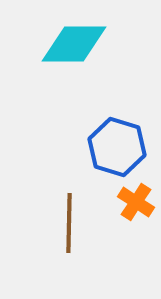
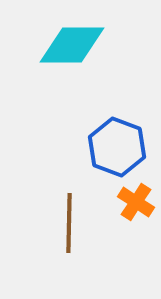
cyan diamond: moved 2 px left, 1 px down
blue hexagon: rotated 4 degrees clockwise
